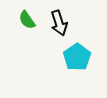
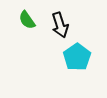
black arrow: moved 1 px right, 2 px down
